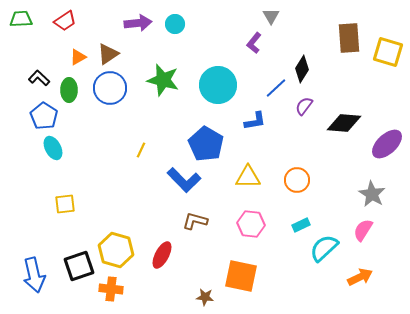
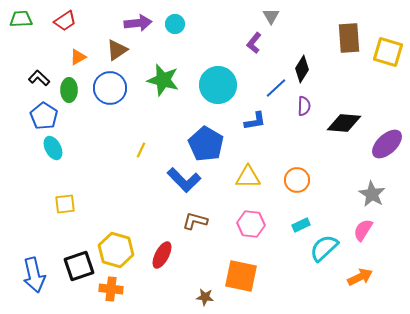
brown triangle at (108, 54): moved 9 px right, 4 px up
purple semicircle at (304, 106): rotated 144 degrees clockwise
